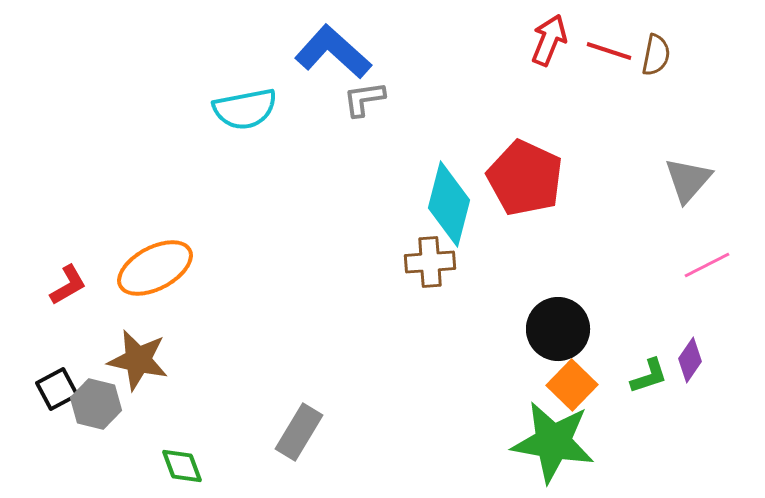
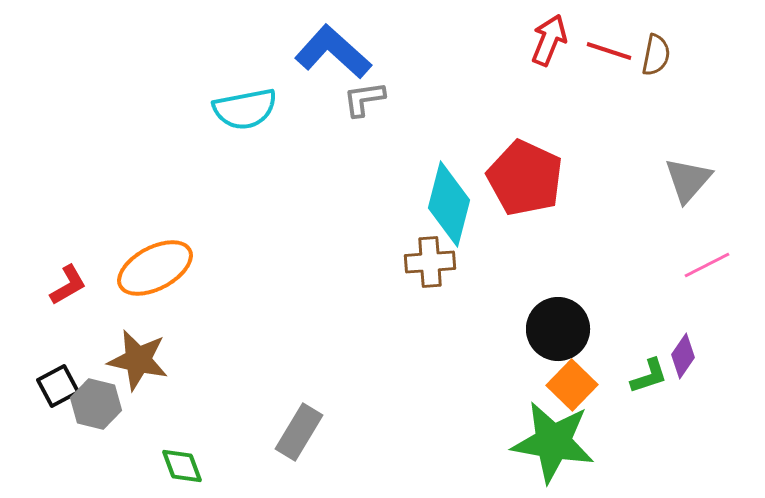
purple diamond: moved 7 px left, 4 px up
black square: moved 1 px right, 3 px up
